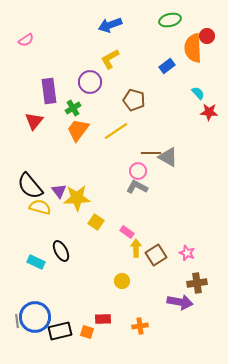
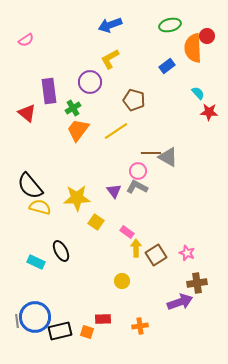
green ellipse: moved 5 px down
red triangle: moved 7 px left, 8 px up; rotated 30 degrees counterclockwise
purple triangle: moved 55 px right
purple arrow: rotated 30 degrees counterclockwise
